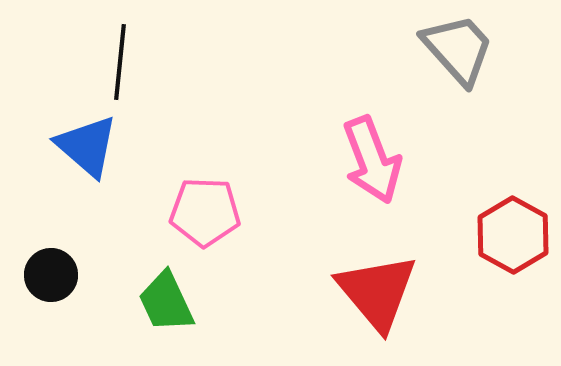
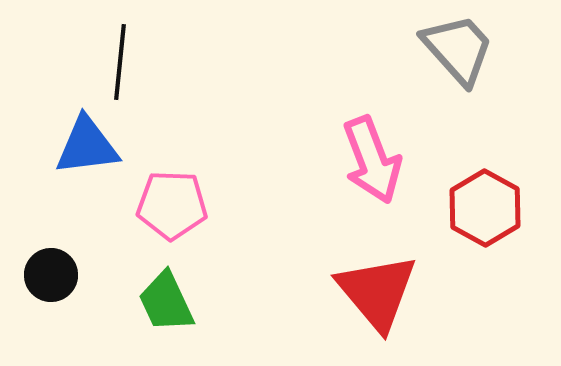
blue triangle: rotated 48 degrees counterclockwise
pink pentagon: moved 33 px left, 7 px up
red hexagon: moved 28 px left, 27 px up
